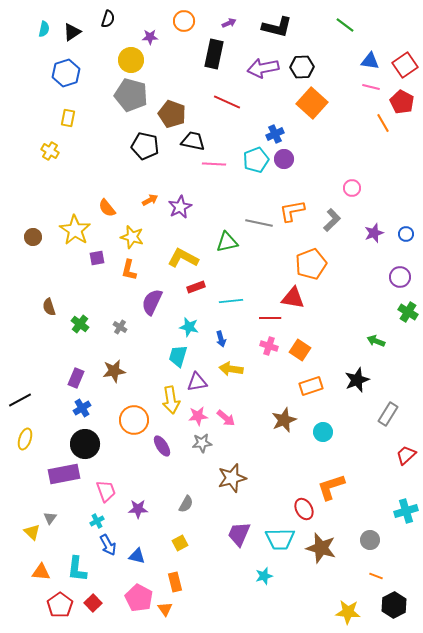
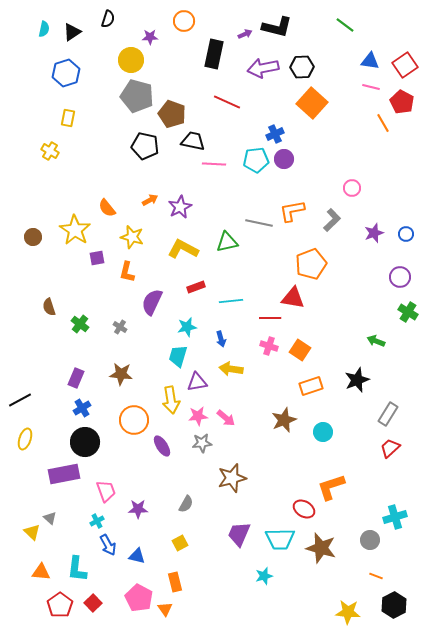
purple arrow at (229, 23): moved 16 px right, 11 px down
gray pentagon at (131, 95): moved 6 px right, 1 px down
cyan pentagon at (256, 160): rotated 15 degrees clockwise
yellow L-shape at (183, 258): moved 9 px up
orange L-shape at (129, 270): moved 2 px left, 2 px down
cyan star at (189, 327): moved 2 px left; rotated 24 degrees counterclockwise
brown star at (114, 371): moved 7 px right, 3 px down; rotated 15 degrees clockwise
black circle at (85, 444): moved 2 px up
red trapezoid at (406, 455): moved 16 px left, 7 px up
red ellipse at (304, 509): rotated 30 degrees counterclockwise
cyan cross at (406, 511): moved 11 px left, 6 px down
gray triangle at (50, 518): rotated 24 degrees counterclockwise
